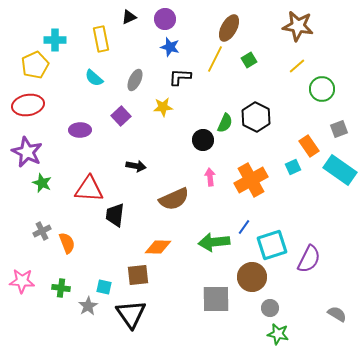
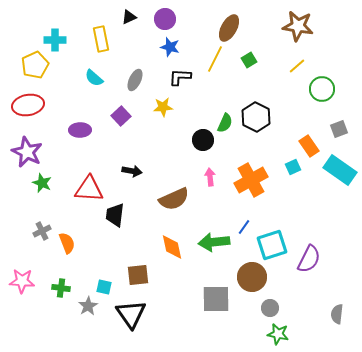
black arrow at (136, 166): moved 4 px left, 5 px down
orange diamond at (158, 247): moved 14 px right; rotated 76 degrees clockwise
gray semicircle at (337, 314): rotated 114 degrees counterclockwise
